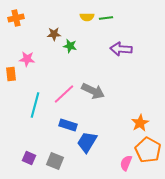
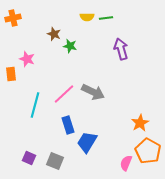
orange cross: moved 3 px left
brown star: rotated 24 degrees clockwise
purple arrow: rotated 70 degrees clockwise
pink star: rotated 14 degrees clockwise
gray arrow: moved 1 px down
blue rectangle: rotated 54 degrees clockwise
orange pentagon: moved 1 px down
